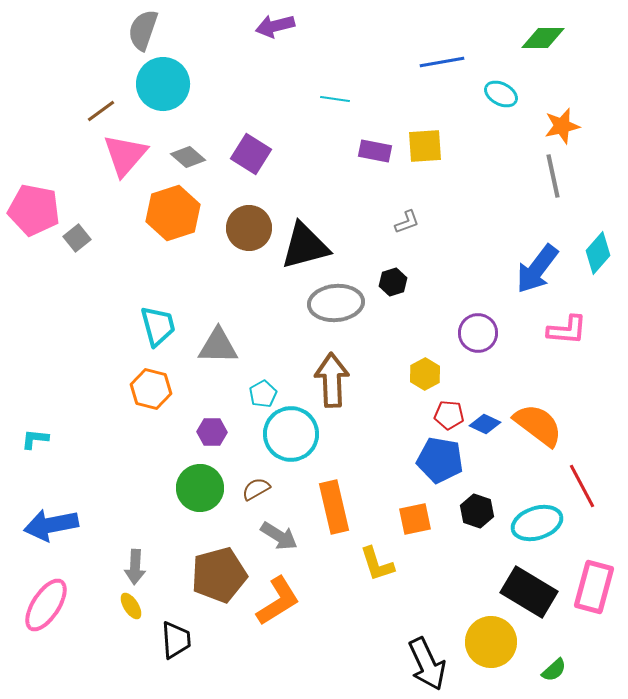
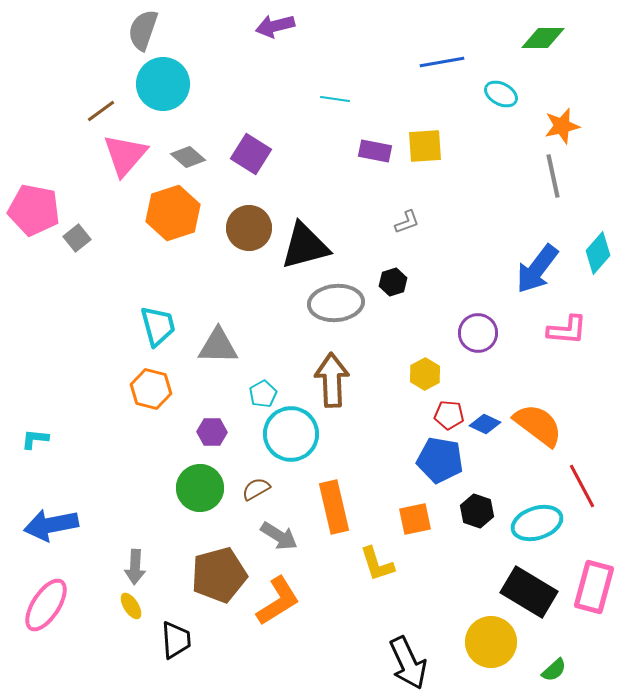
black arrow at (427, 664): moved 19 px left, 1 px up
